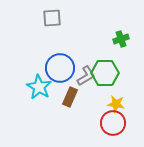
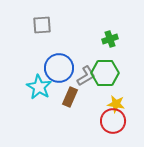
gray square: moved 10 px left, 7 px down
green cross: moved 11 px left
blue circle: moved 1 px left
red circle: moved 2 px up
